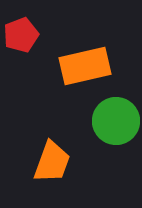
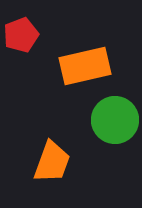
green circle: moved 1 px left, 1 px up
